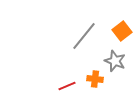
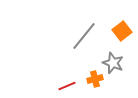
gray star: moved 2 px left, 2 px down
orange cross: rotated 21 degrees counterclockwise
